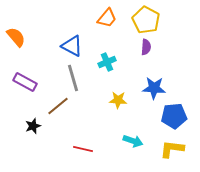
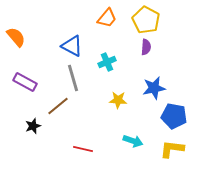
blue star: rotated 15 degrees counterclockwise
blue pentagon: rotated 15 degrees clockwise
